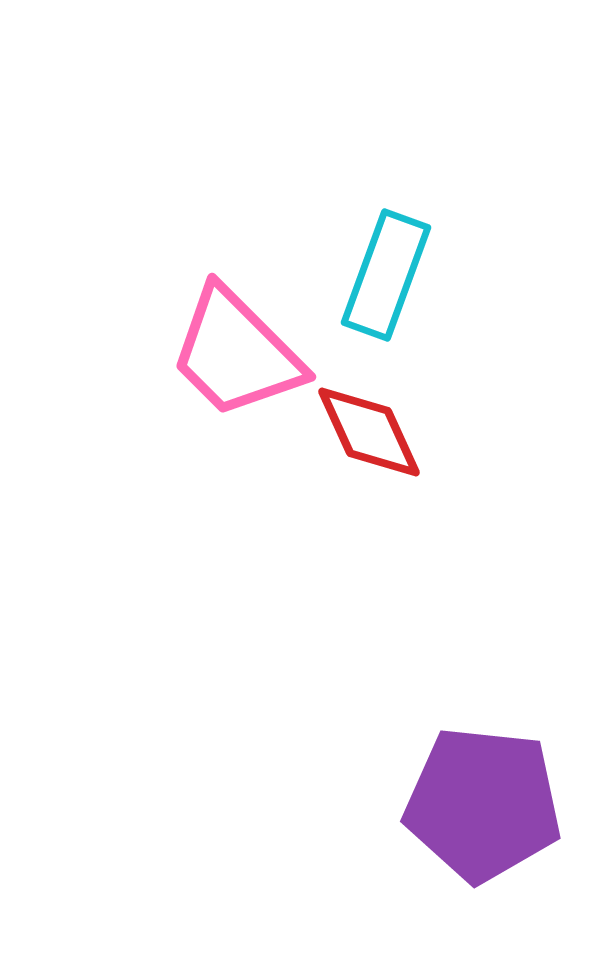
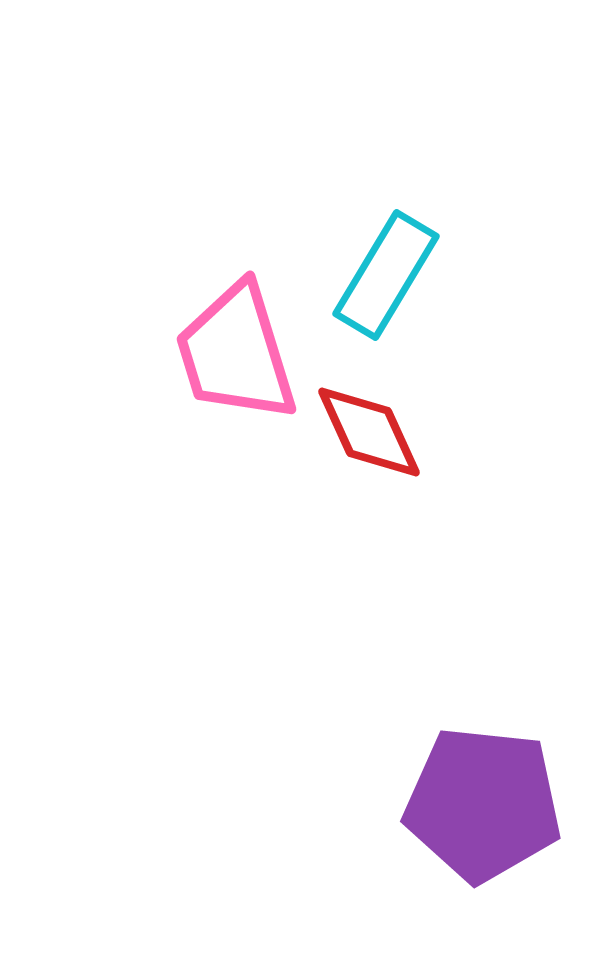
cyan rectangle: rotated 11 degrees clockwise
pink trapezoid: rotated 28 degrees clockwise
